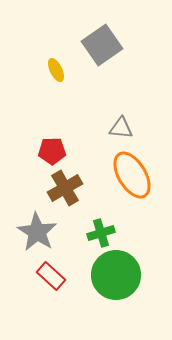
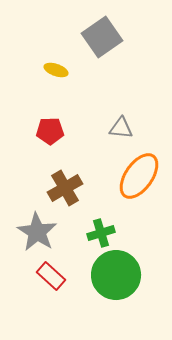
gray square: moved 8 px up
yellow ellipse: rotated 45 degrees counterclockwise
red pentagon: moved 2 px left, 20 px up
orange ellipse: moved 7 px right, 1 px down; rotated 66 degrees clockwise
